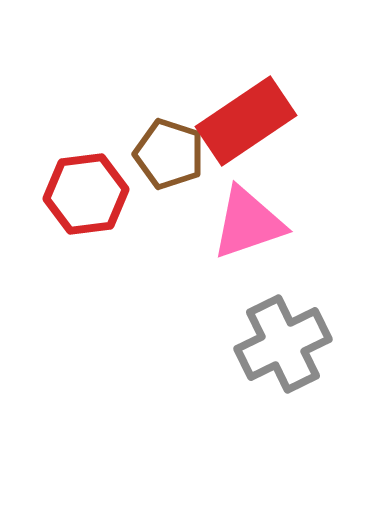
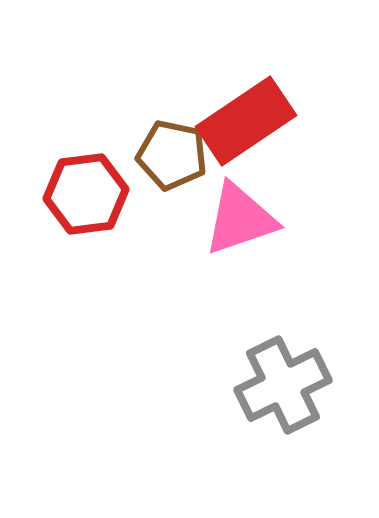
brown pentagon: moved 3 px right, 1 px down; rotated 6 degrees counterclockwise
pink triangle: moved 8 px left, 4 px up
gray cross: moved 41 px down
